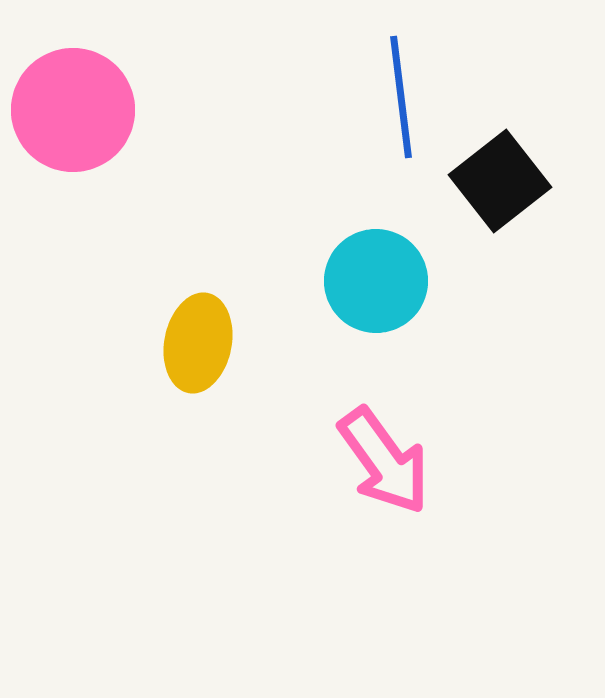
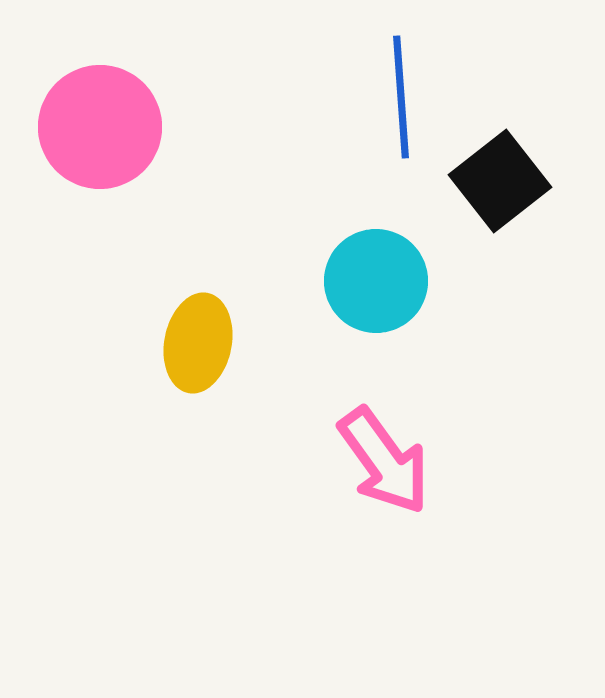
blue line: rotated 3 degrees clockwise
pink circle: moved 27 px right, 17 px down
